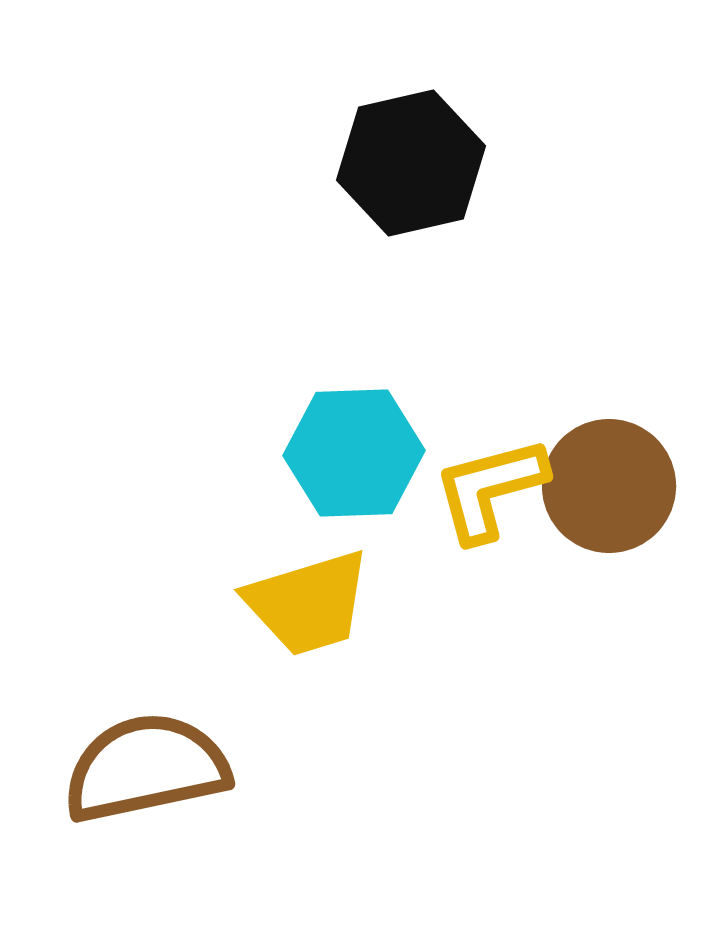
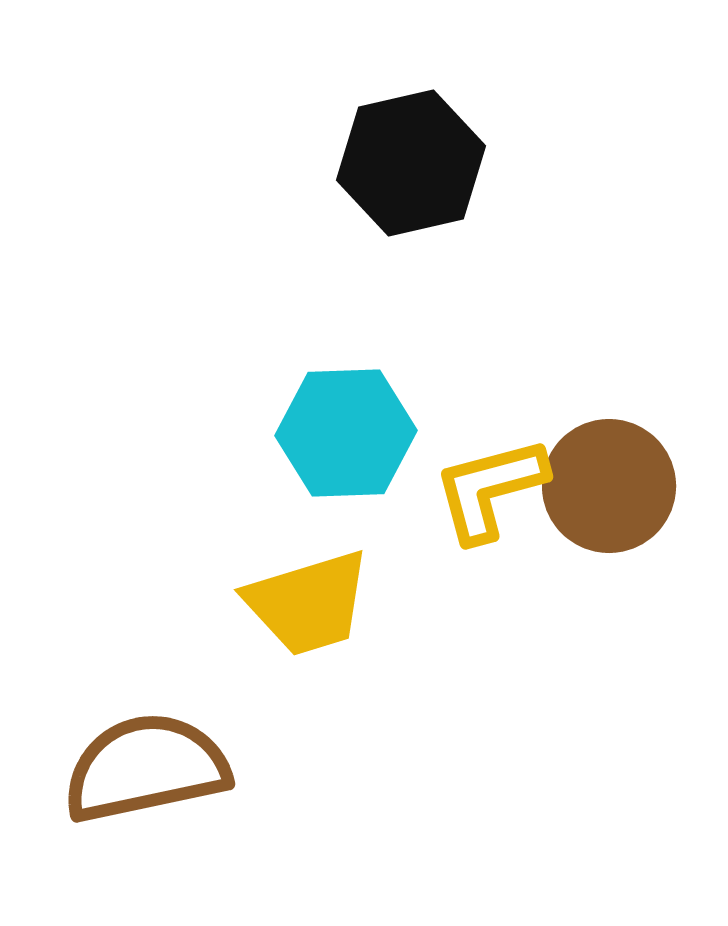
cyan hexagon: moved 8 px left, 20 px up
